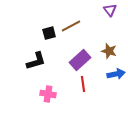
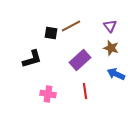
purple triangle: moved 16 px down
black square: moved 2 px right; rotated 24 degrees clockwise
brown star: moved 2 px right, 3 px up
black L-shape: moved 4 px left, 2 px up
blue arrow: rotated 144 degrees counterclockwise
red line: moved 2 px right, 7 px down
